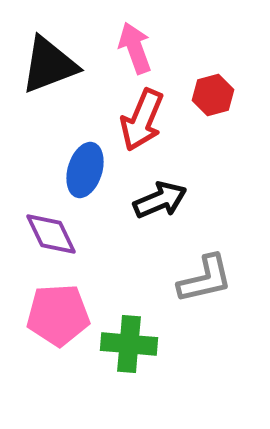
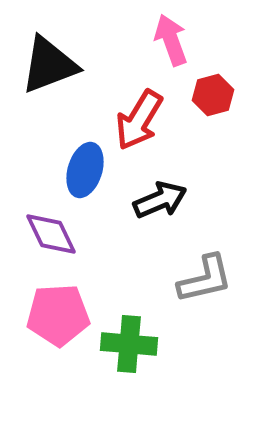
pink arrow: moved 36 px right, 8 px up
red arrow: moved 3 px left; rotated 8 degrees clockwise
